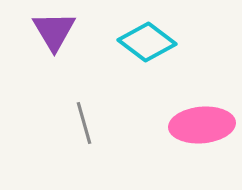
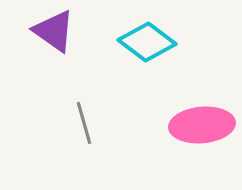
purple triangle: rotated 24 degrees counterclockwise
